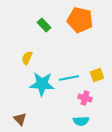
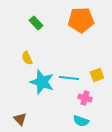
orange pentagon: moved 1 px right; rotated 15 degrees counterclockwise
green rectangle: moved 8 px left, 2 px up
yellow semicircle: rotated 48 degrees counterclockwise
cyan line: rotated 18 degrees clockwise
cyan star: moved 2 px up; rotated 15 degrees clockwise
cyan semicircle: rotated 21 degrees clockwise
